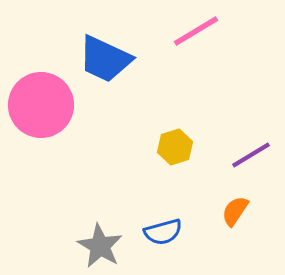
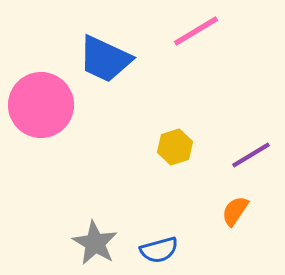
blue semicircle: moved 4 px left, 18 px down
gray star: moved 5 px left, 3 px up
